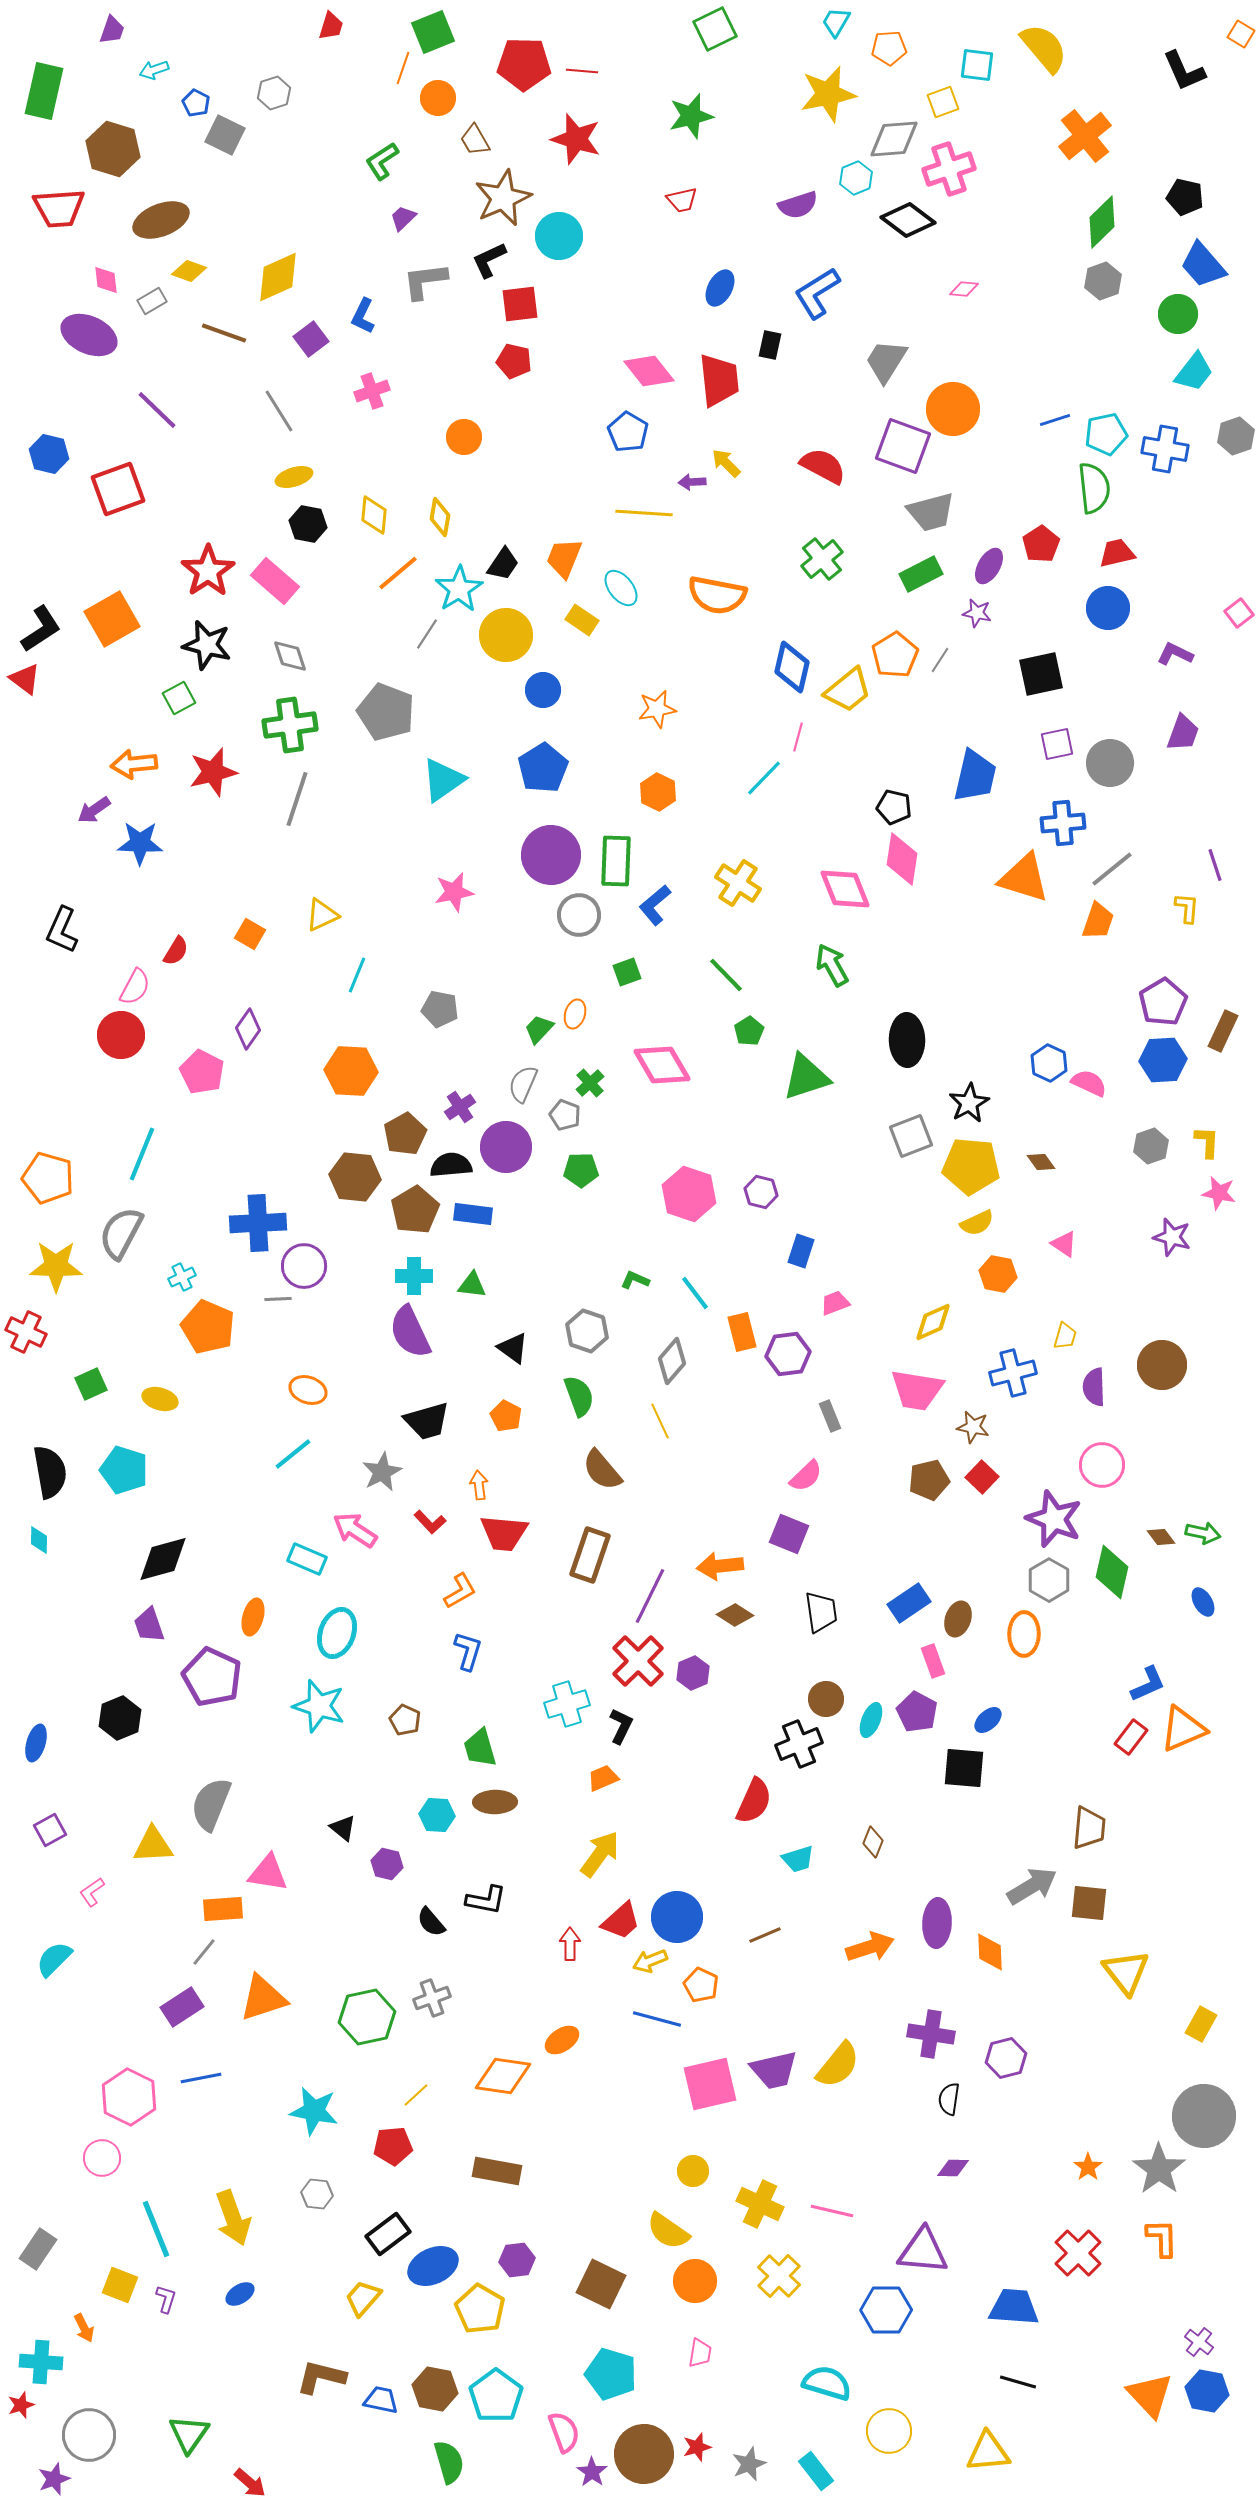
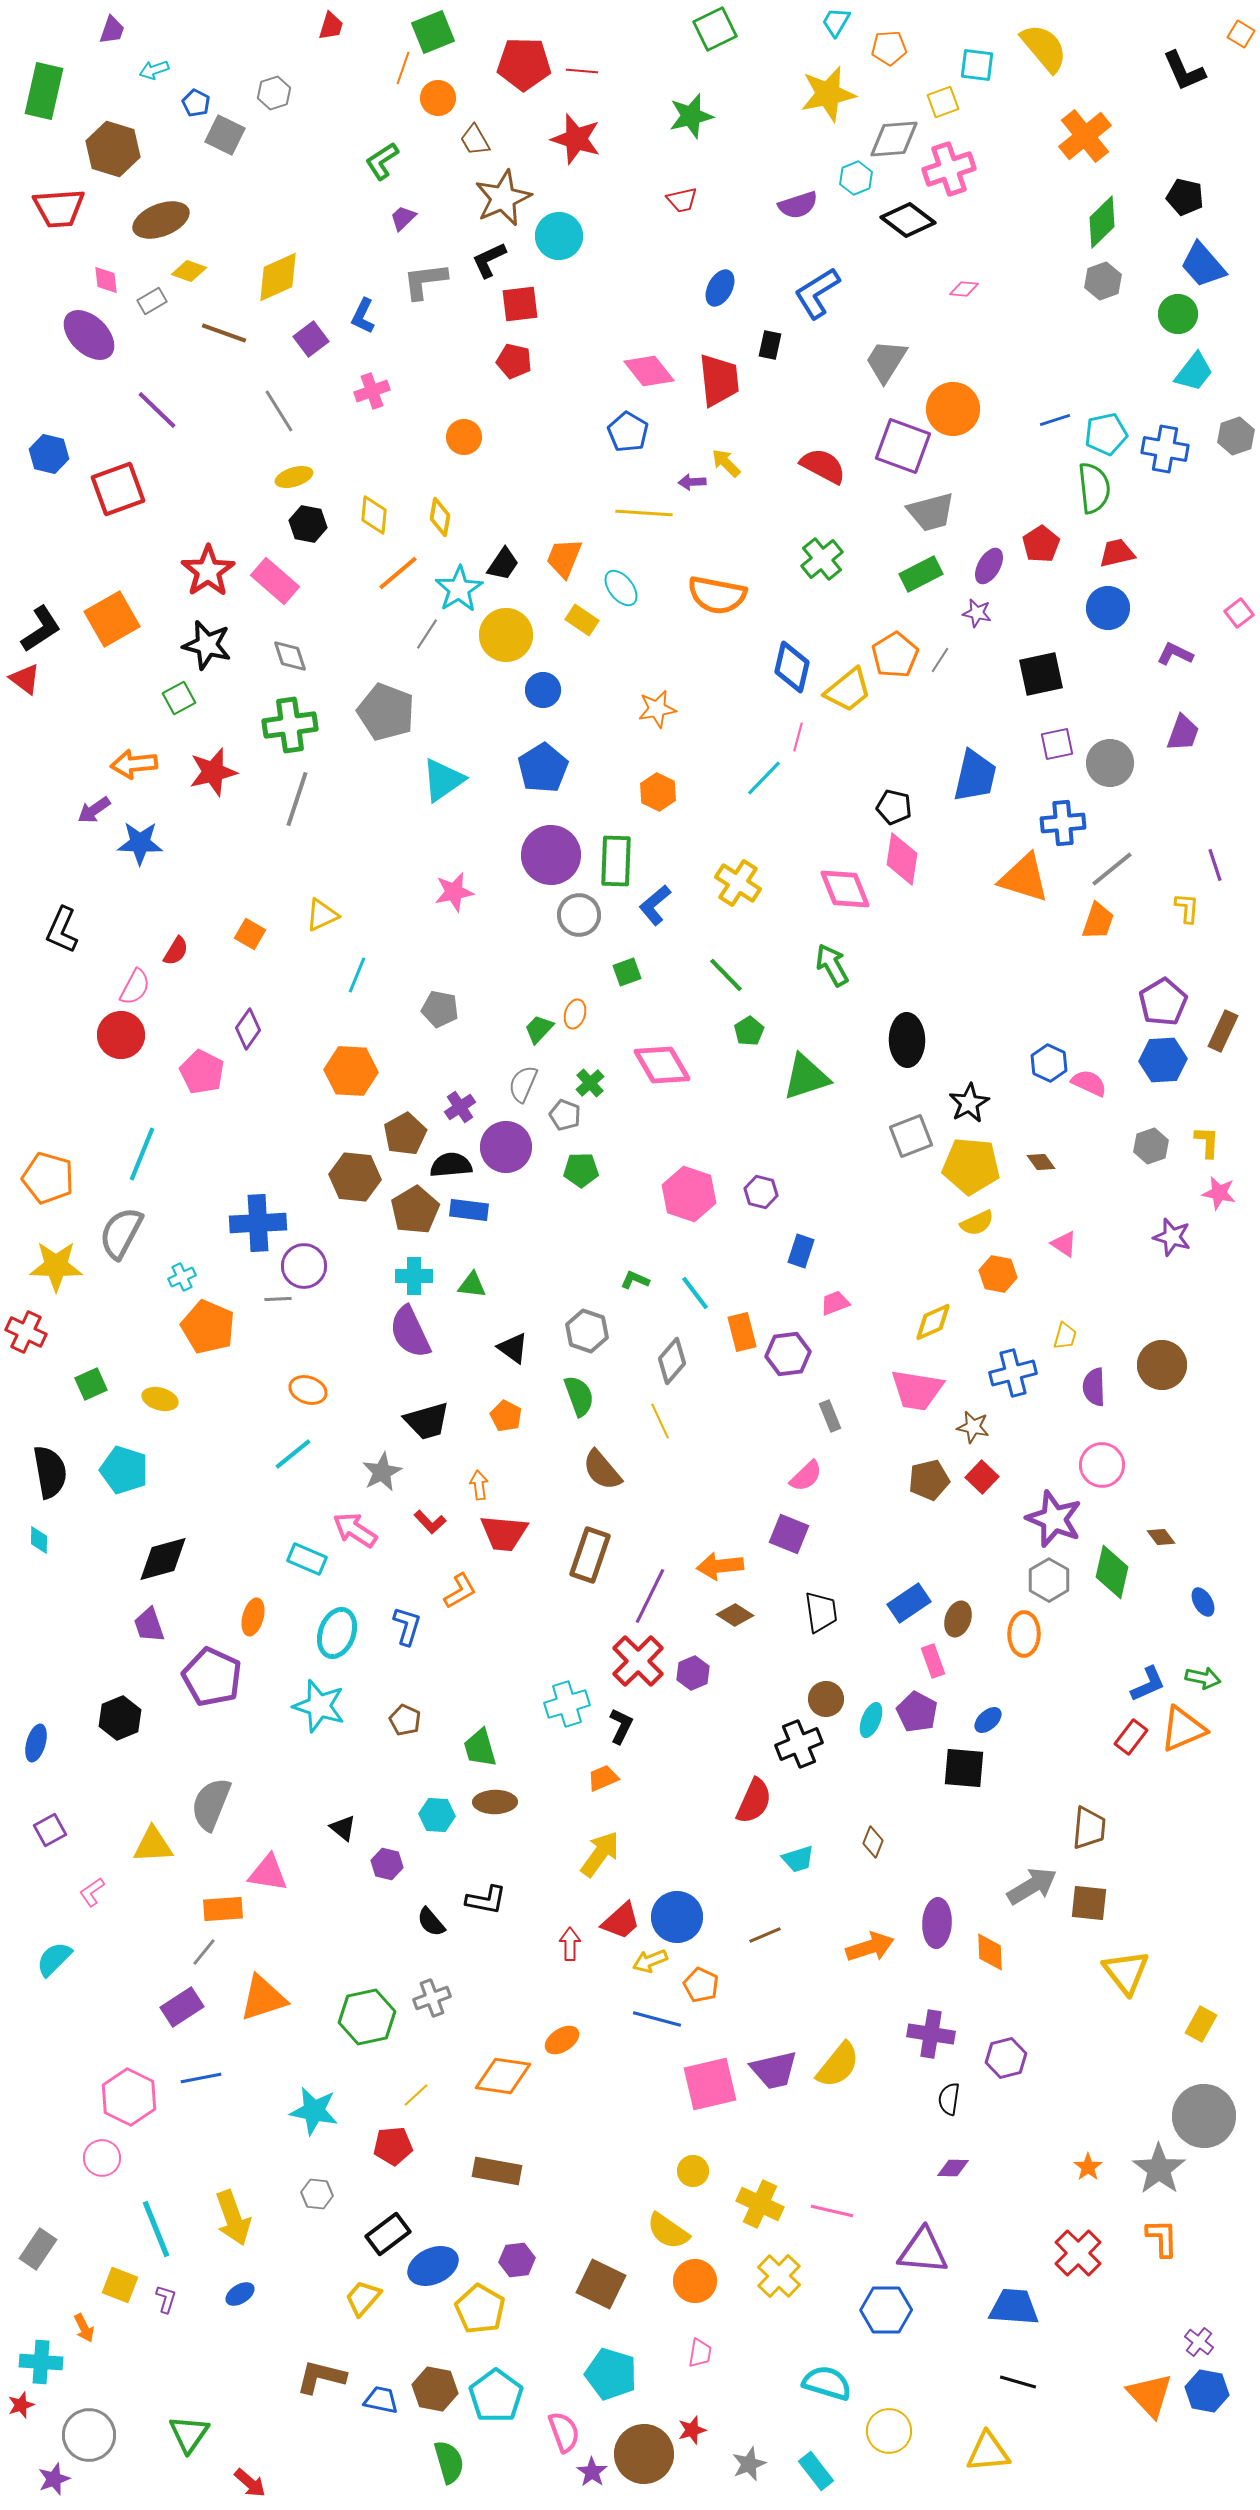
purple ellipse at (89, 335): rotated 20 degrees clockwise
blue rectangle at (473, 1214): moved 4 px left, 4 px up
green arrow at (1203, 1533): moved 145 px down
blue L-shape at (468, 1651): moved 61 px left, 25 px up
red star at (697, 2447): moved 5 px left, 17 px up
